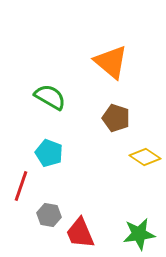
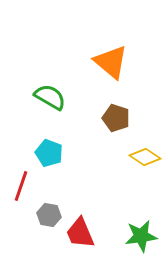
green star: moved 2 px right, 2 px down
